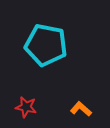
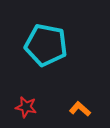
orange L-shape: moved 1 px left
